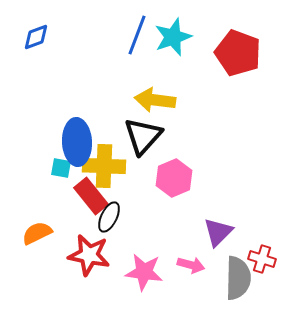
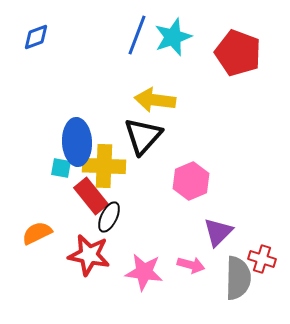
pink hexagon: moved 17 px right, 3 px down
